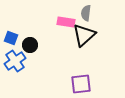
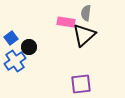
blue square: rotated 32 degrees clockwise
black circle: moved 1 px left, 2 px down
